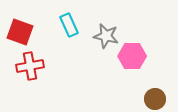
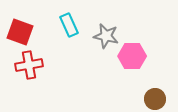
red cross: moved 1 px left, 1 px up
